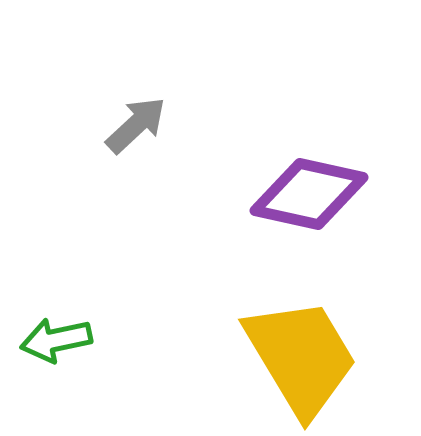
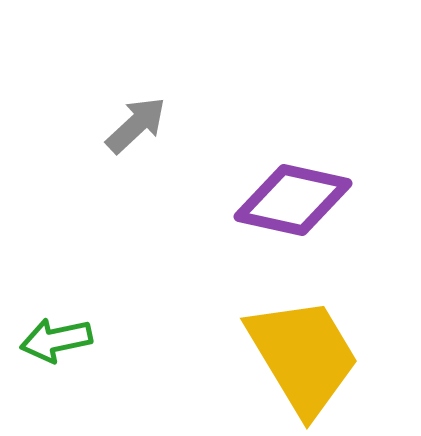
purple diamond: moved 16 px left, 6 px down
yellow trapezoid: moved 2 px right, 1 px up
